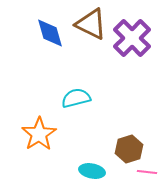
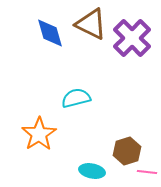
brown hexagon: moved 2 px left, 2 px down
